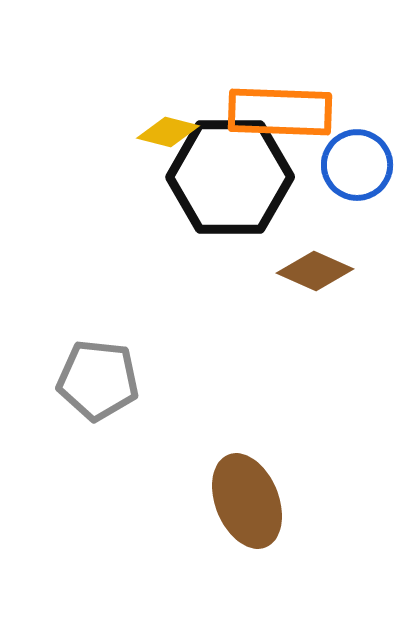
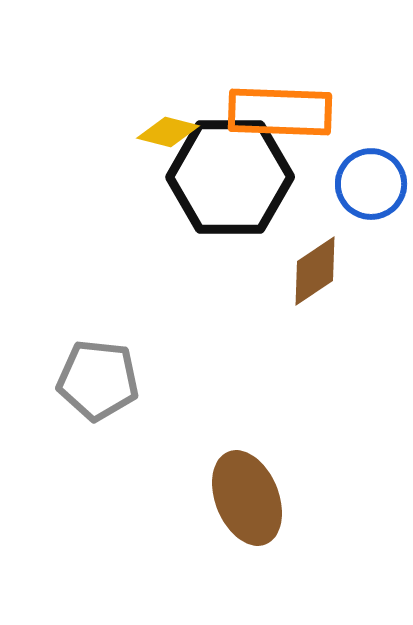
blue circle: moved 14 px right, 19 px down
brown diamond: rotated 58 degrees counterclockwise
brown ellipse: moved 3 px up
